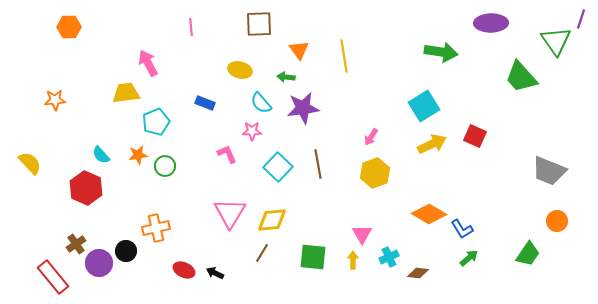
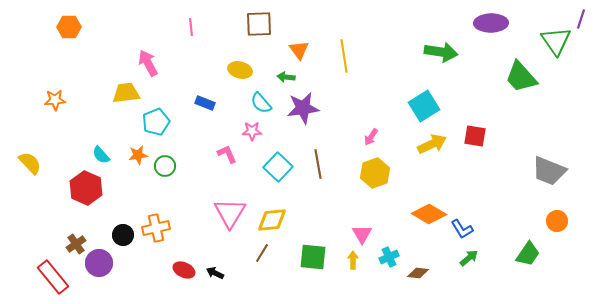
red square at (475, 136): rotated 15 degrees counterclockwise
black circle at (126, 251): moved 3 px left, 16 px up
